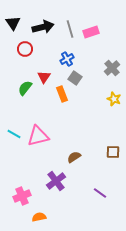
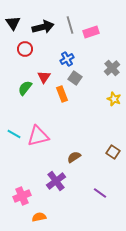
gray line: moved 4 px up
brown square: rotated 32 degrees clockwise
